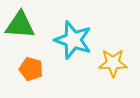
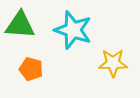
cyan star: moved 10 px up
